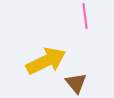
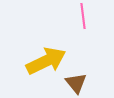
pink line: moved 2 px left
